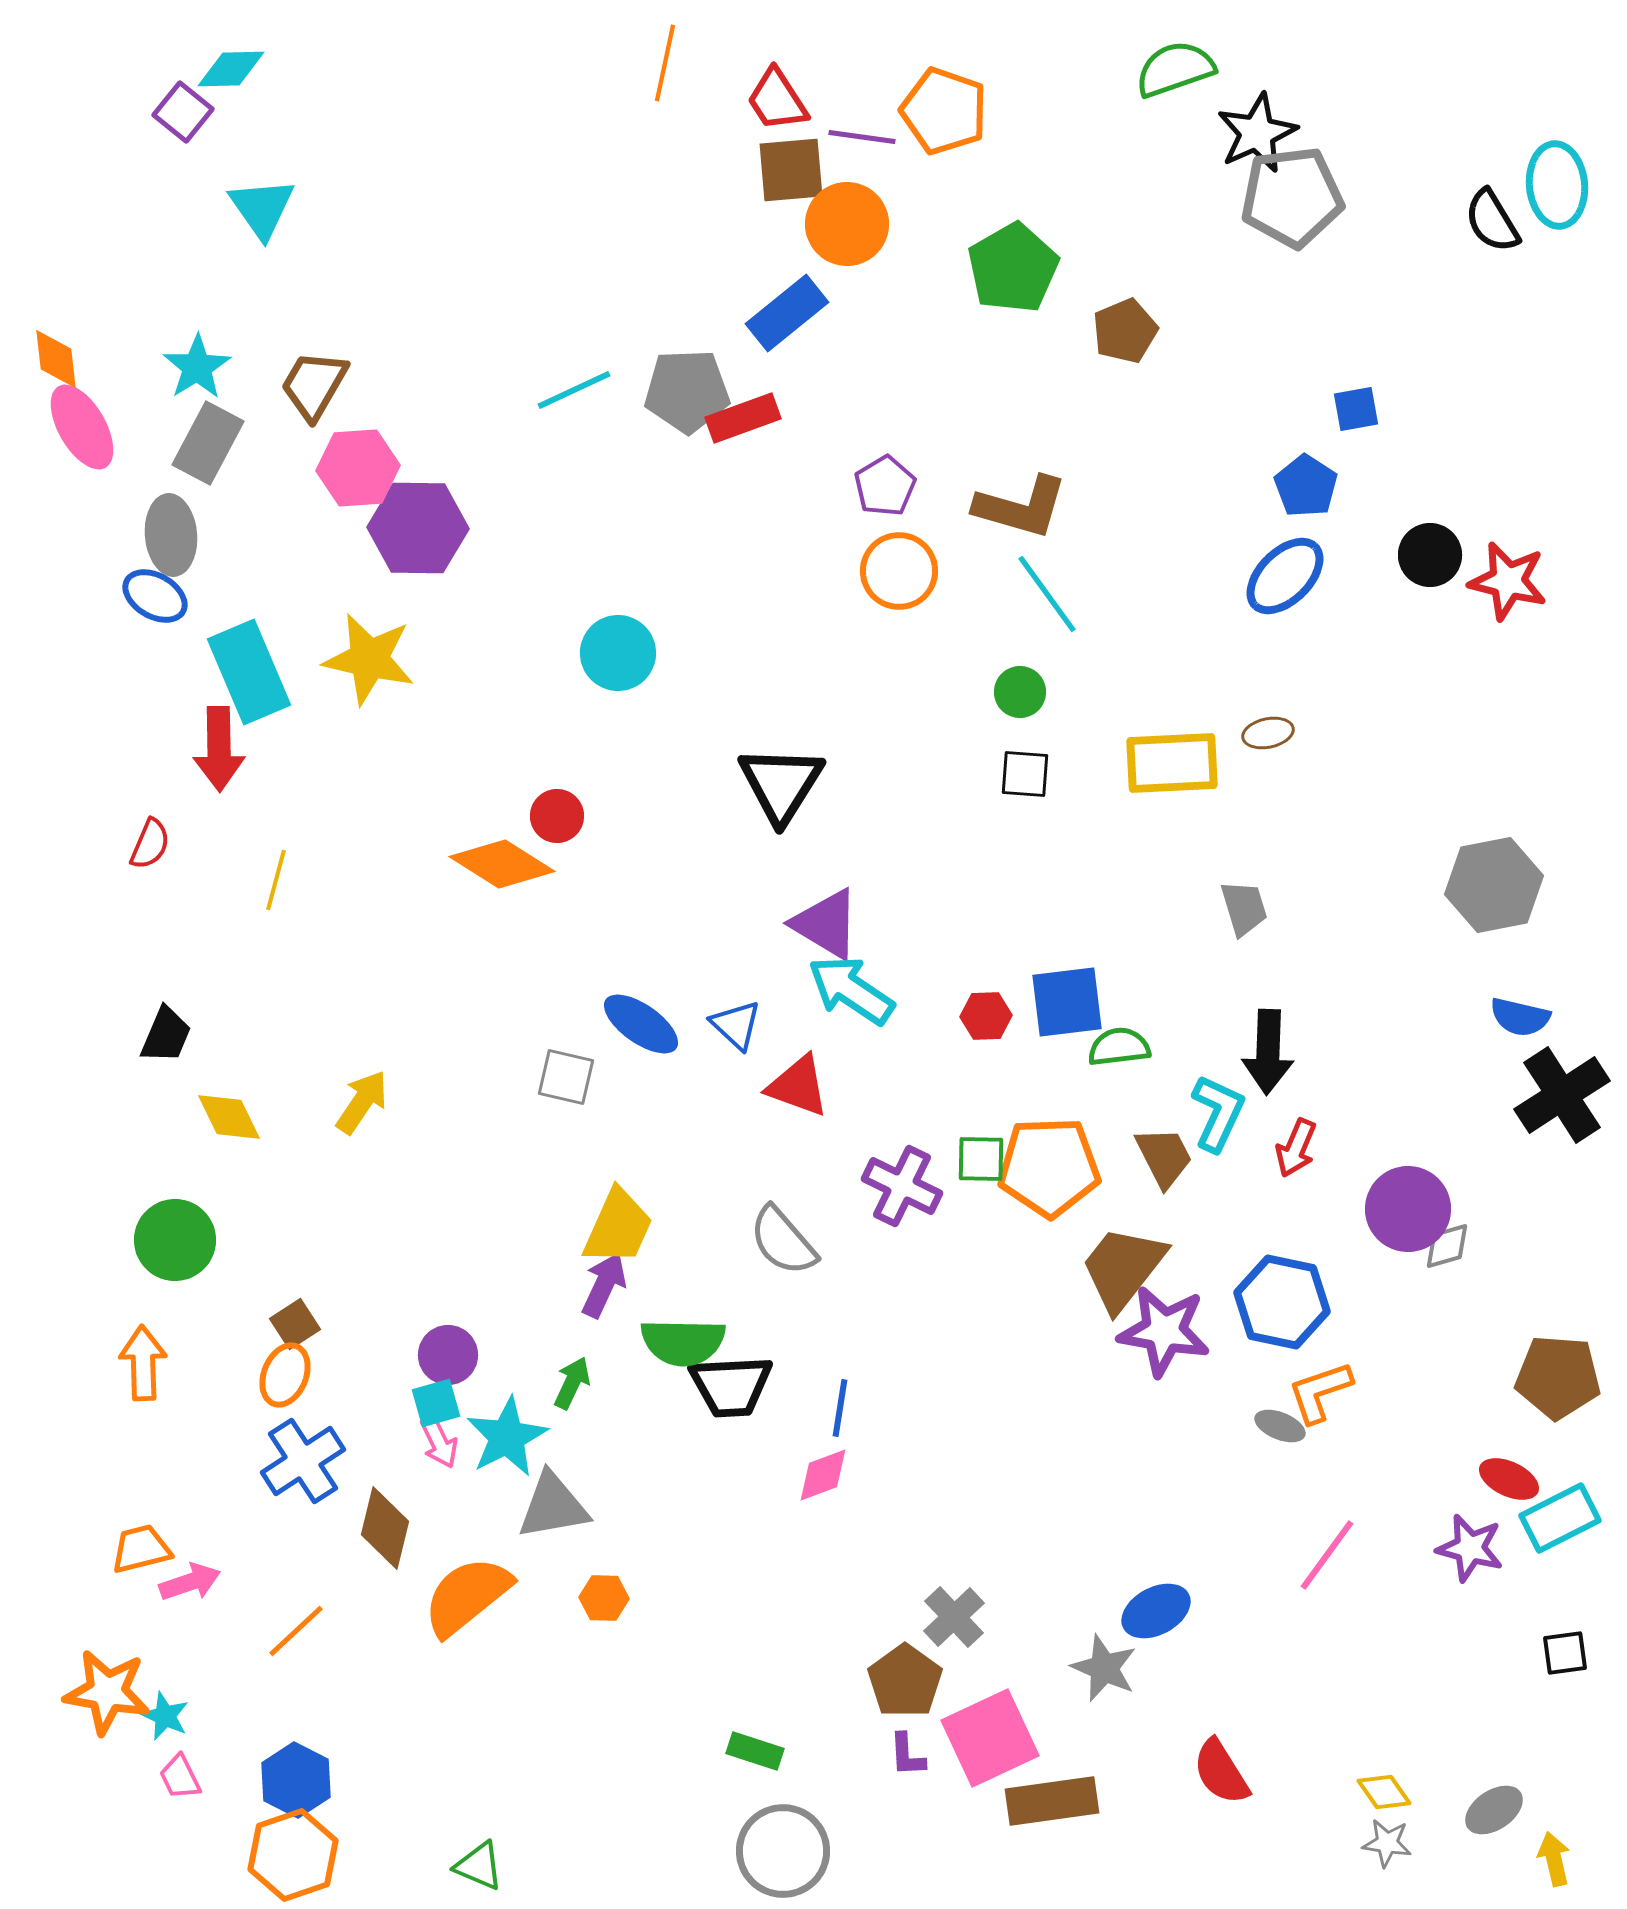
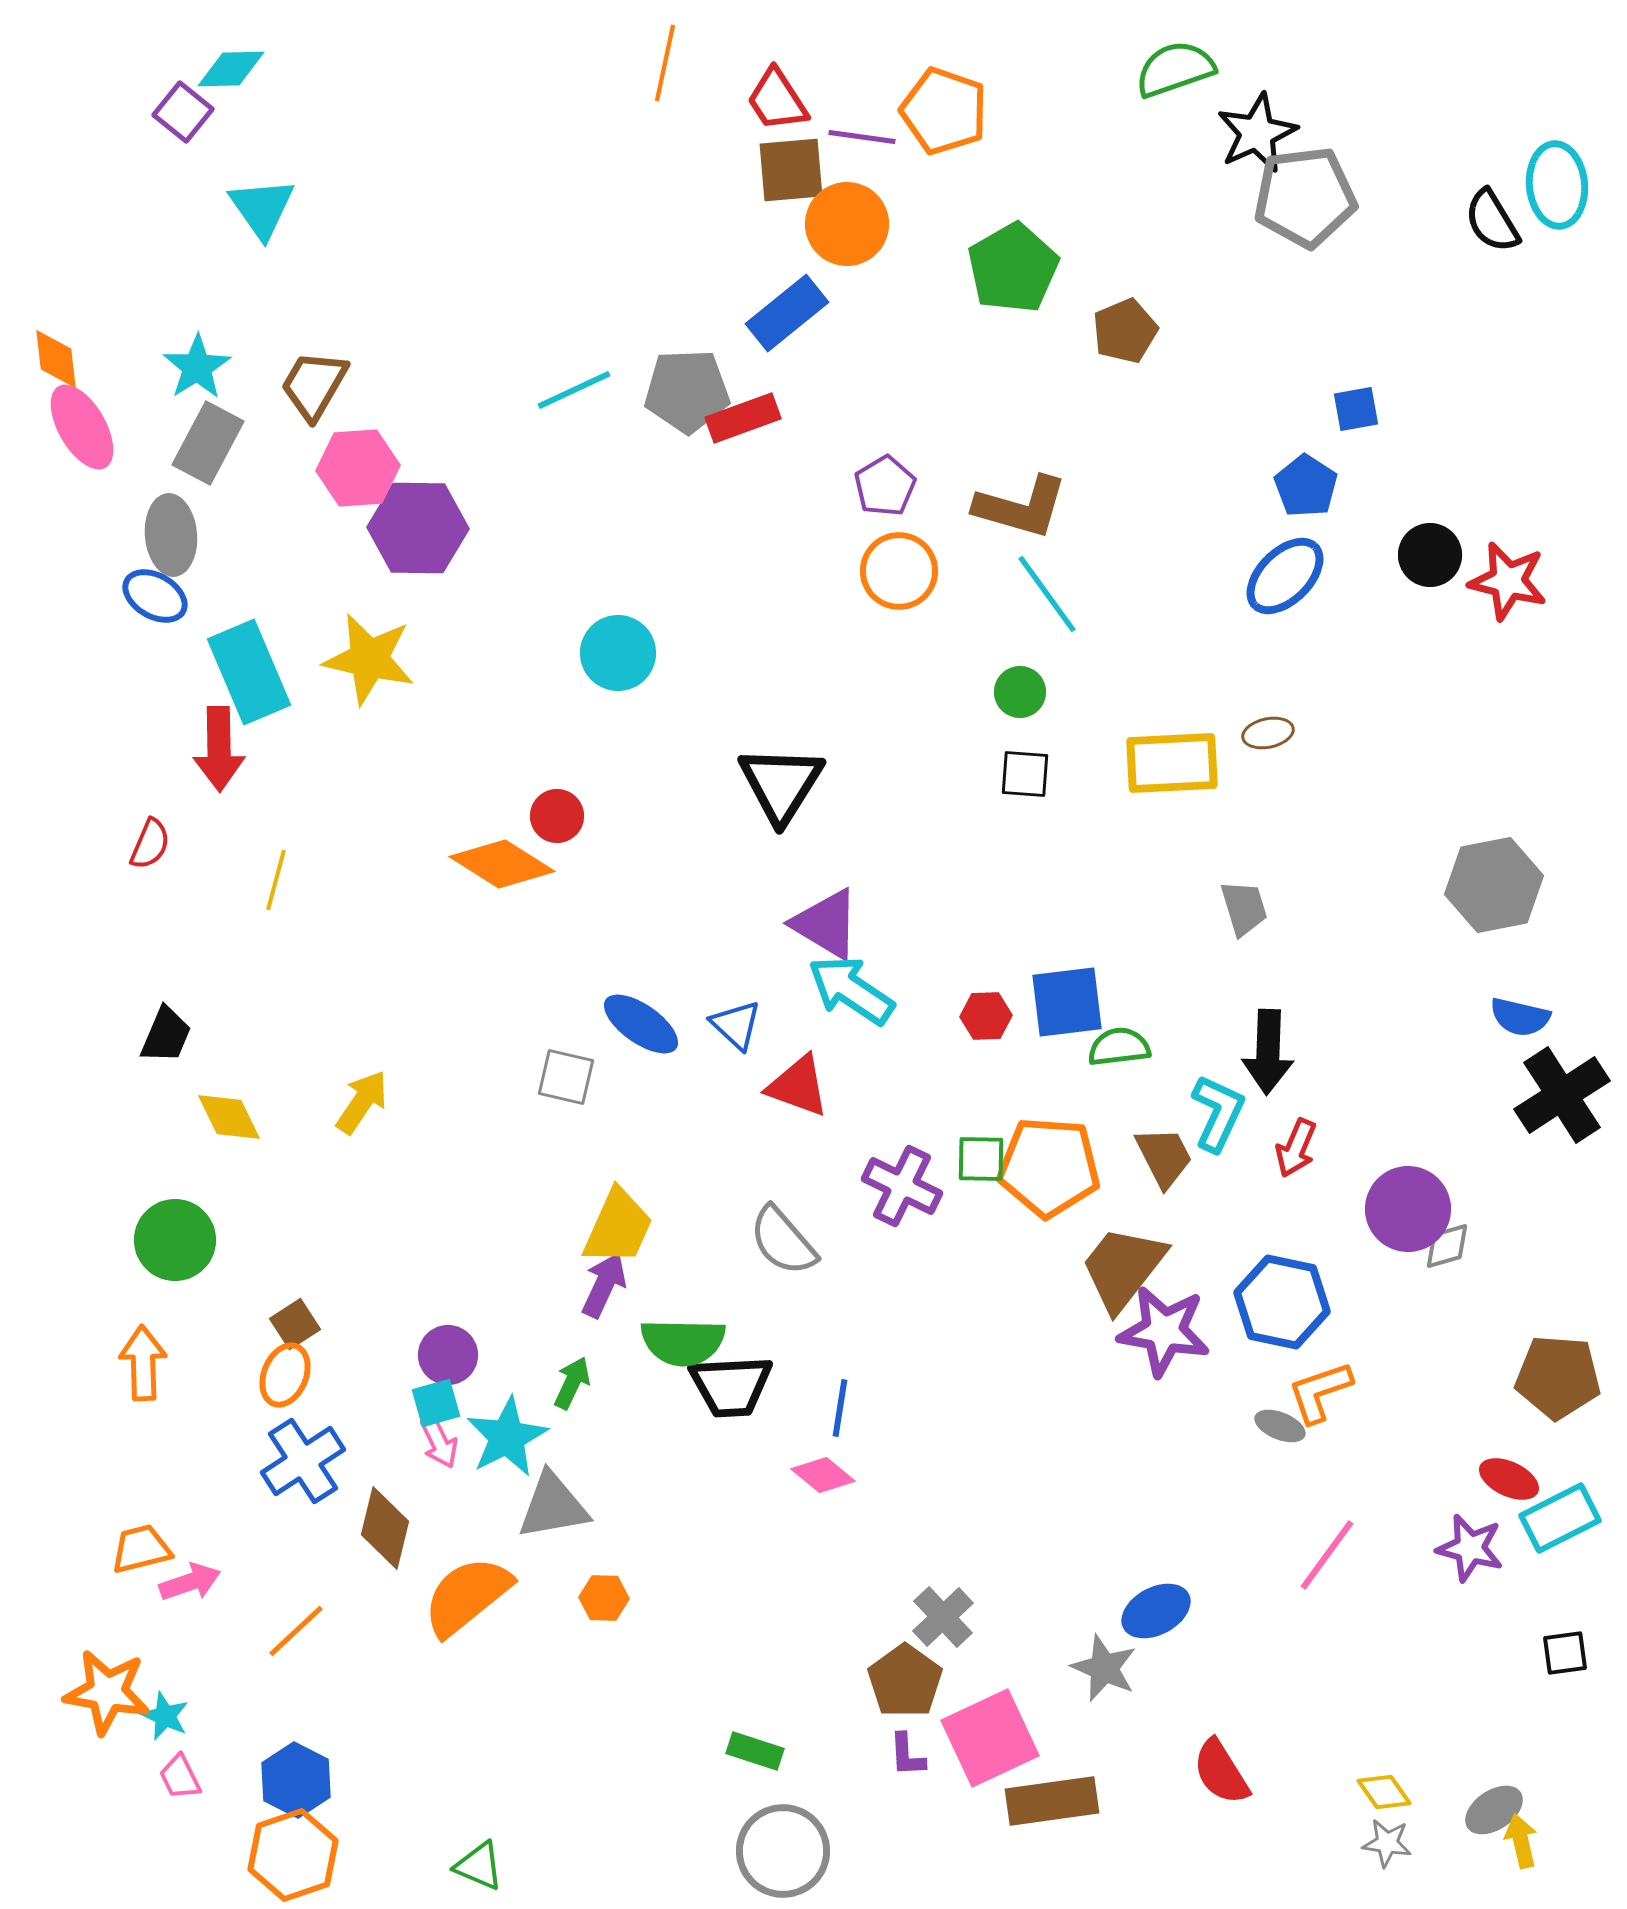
gray pentagon at (1292, 197): moved 13 px right
orange pentagon at (1049, 1167): rotated 6 degrees clockwise
pink diamond at (823, 1475): rotated 60 degrees clockwise
gray cross at (954, 1617): moved 11 px left
yellow arrow at (1554, 1859): moved 33 px left, 18 px up
